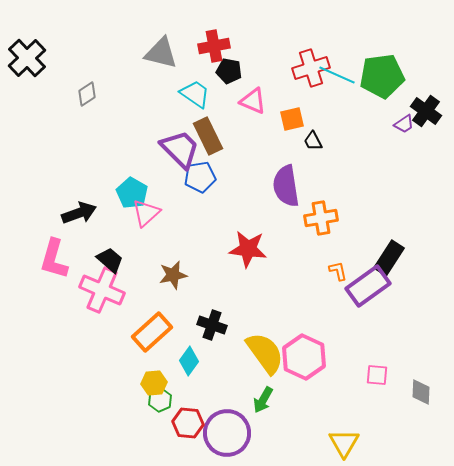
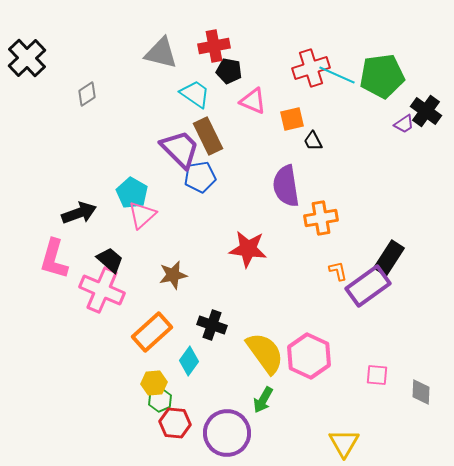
pink triangle at (146, 213): moved 4 px left, 2 px down
pink hexagon at (304, 357): moved 5 px right, 1 px up
red hexagon at (188, 423): moved 13 px left
